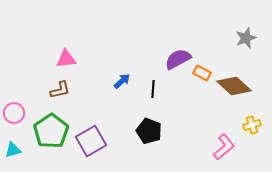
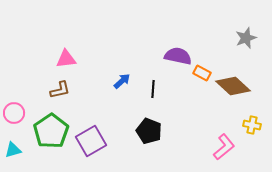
purple semicircle: moved 3 px up; rotated 40 degrees clockwise
brown diamond: moved 1 px left
yellow cross: rotated 30 degrees clockwise
